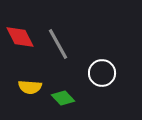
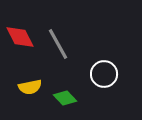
white circle: moved 2 px right, 1 px down
yellow semicircle: rotated 15 degrees counterclockwise
green diamond: moved 2 px right
